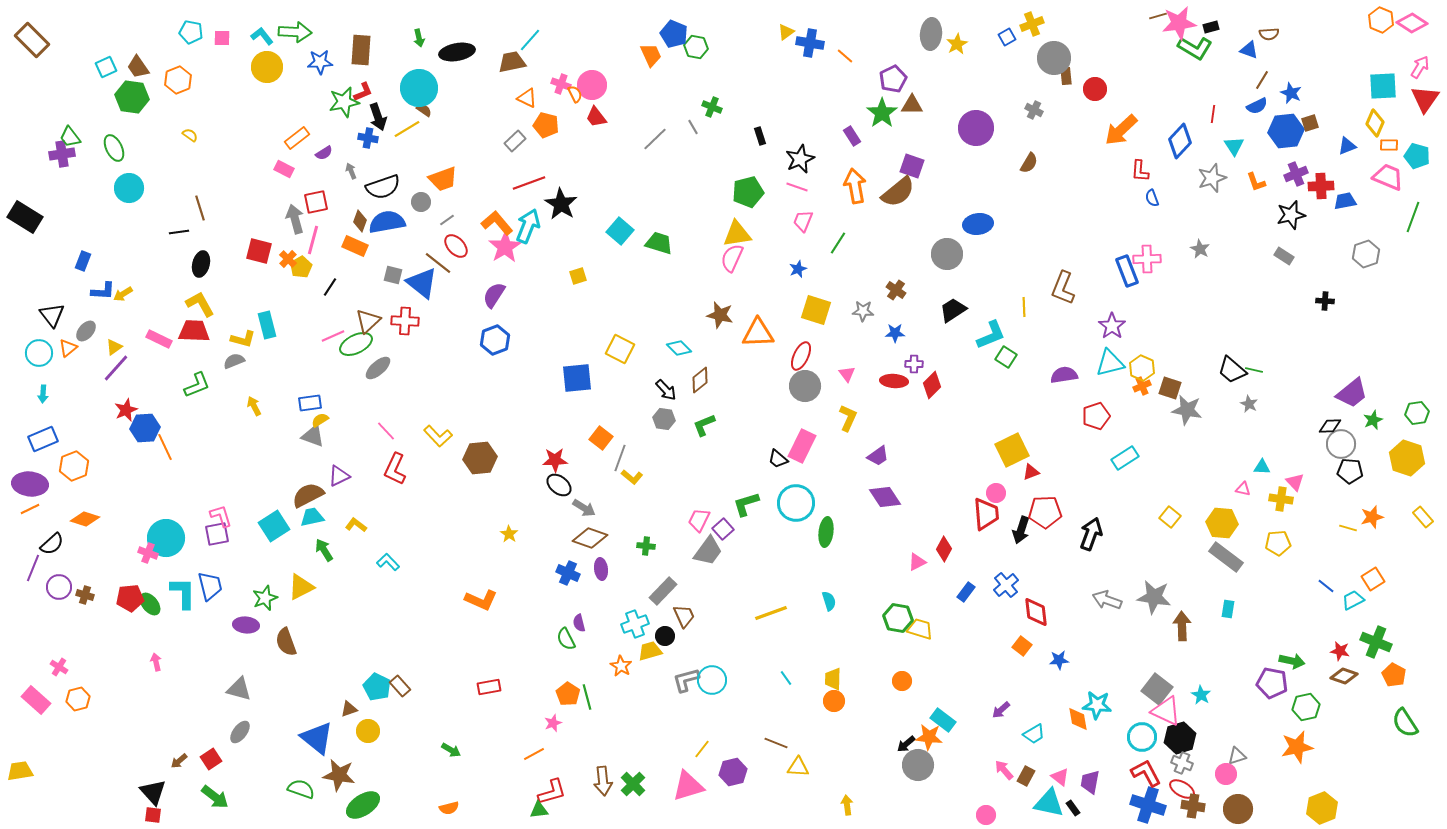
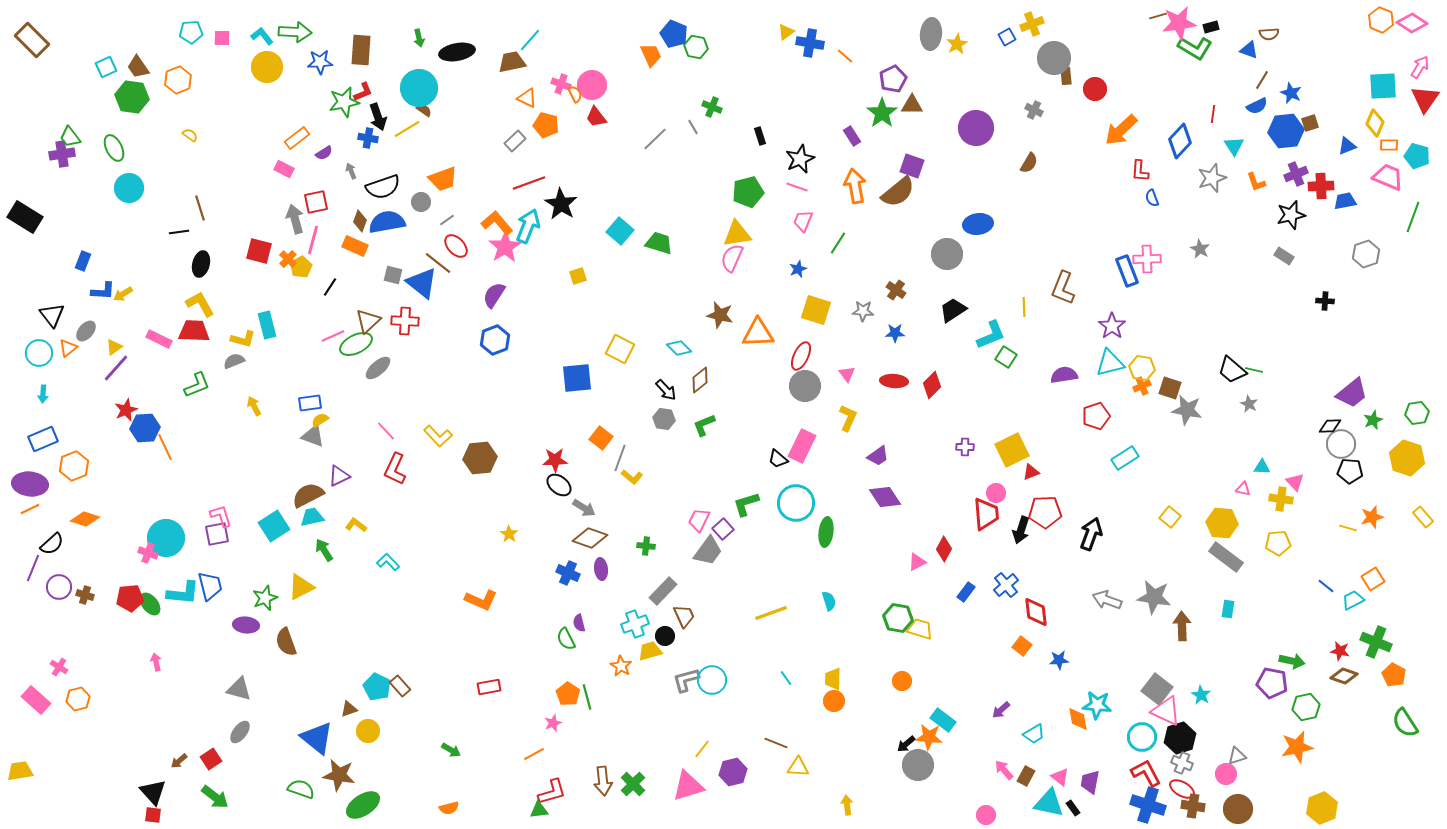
cyan pentagon at (191, 32): rotated 15 degrees counterclockwise
purple cross at (914, 364): moved 51 px right, 83 px down
yellow hexagon at (1142, 368): rotated 15 degrees counterclockwise
cyan L-shape at (183, 593): rotated 96 degrees clockwise
